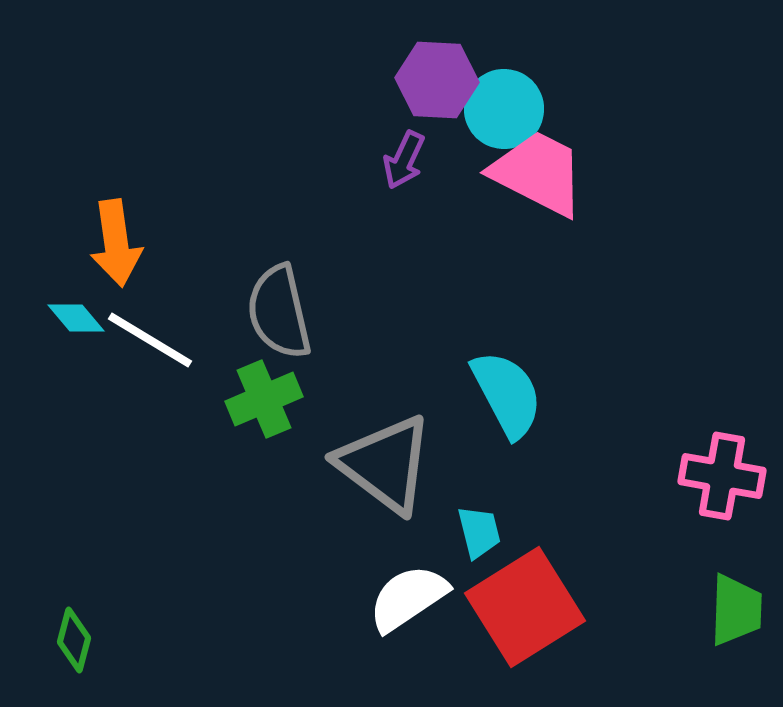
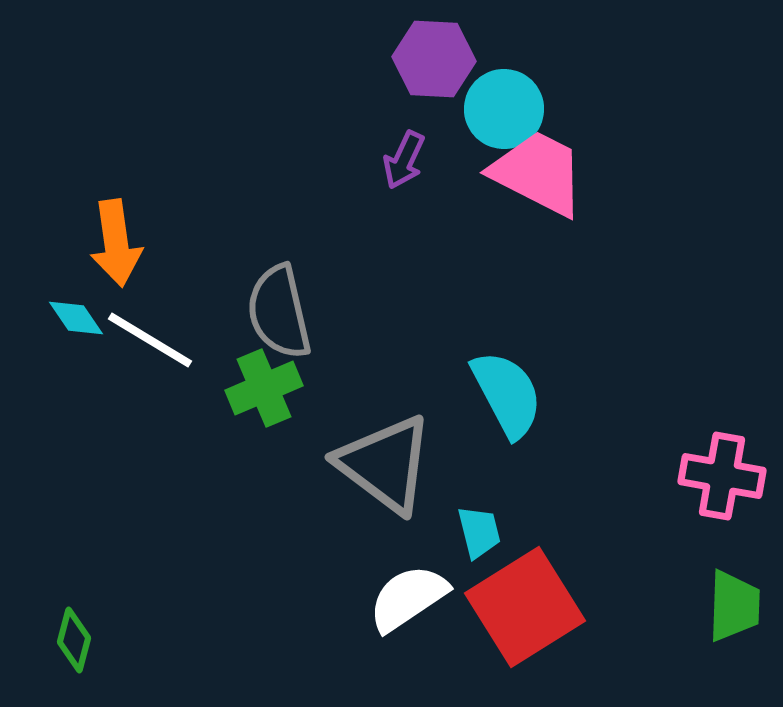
purple hexagon: moved 3 px left, 21 px up
cyan diamond: rotated 6 degrees clockwise
green cross: moved 11 px up
green trapezoid: moved 2 px left, 4 px up
